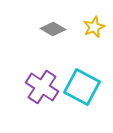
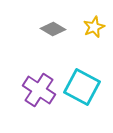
purple cross: moved 3 px left, 3 px down
